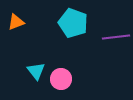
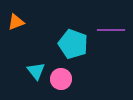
cyan pentagon: moved 21 px down
purple line: moved 5 px left, 7 px up; rotated 8 degrees clockwise
